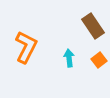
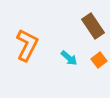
orange L-shape: moved 1 px right, 2 px up
cyan arrow: rotated 138 degrees clockwise
